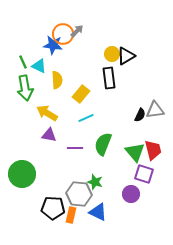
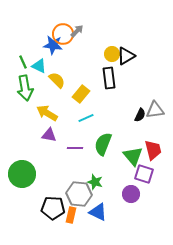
yellow semicircle: rotated 42 degrees counterclockwise
green triangle: moved 2 px left, 4 px down
